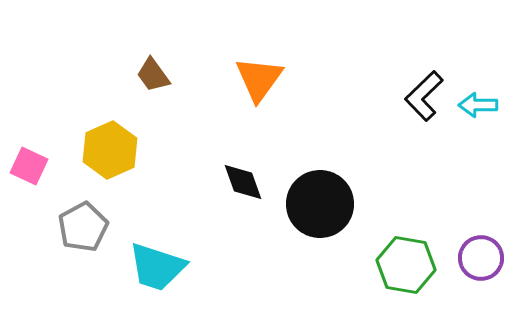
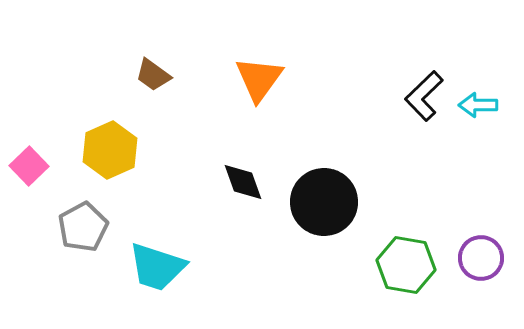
brown trapezoid: rotated 18 degrees counterclockwise
pink square: rotated 21 degrees clockwise
black circle: moved 4 px right, 2 px up
